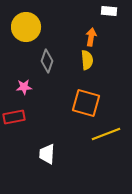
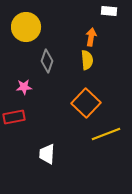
orange square: rotated 28 degrees clockwise
